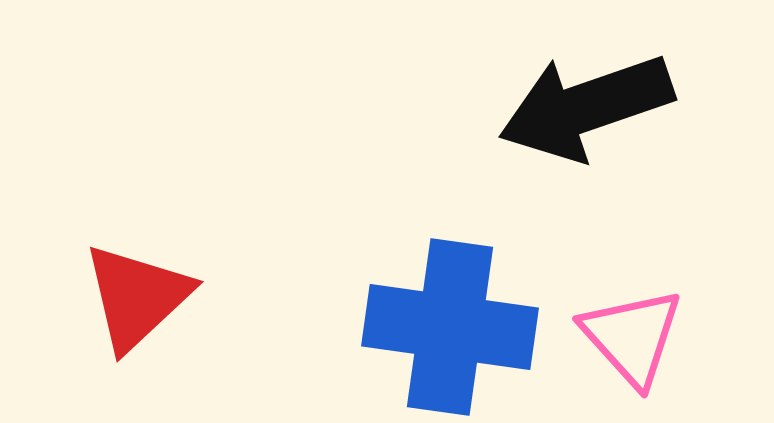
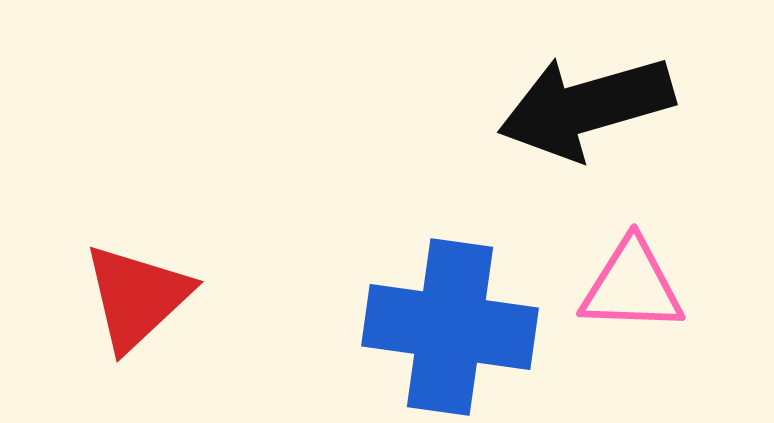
black arrow: rotated 3 degrees clockwise
pink triangle: moved 51 px up; rotated 46 degrees counterclockwise
